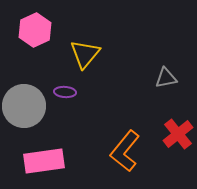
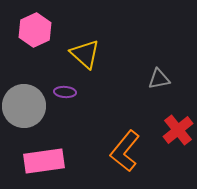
yellow triangle: rotated 28 degrees counterclockwise
gray triangle: moved 7 px left, 1 px down
red cross: moved 4 px up
